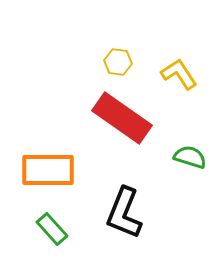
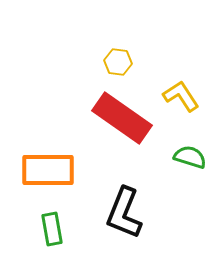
yellow L-shape: moved 2 px right, 22 px down
green rectangle: rotated 32 degrees clockwise
